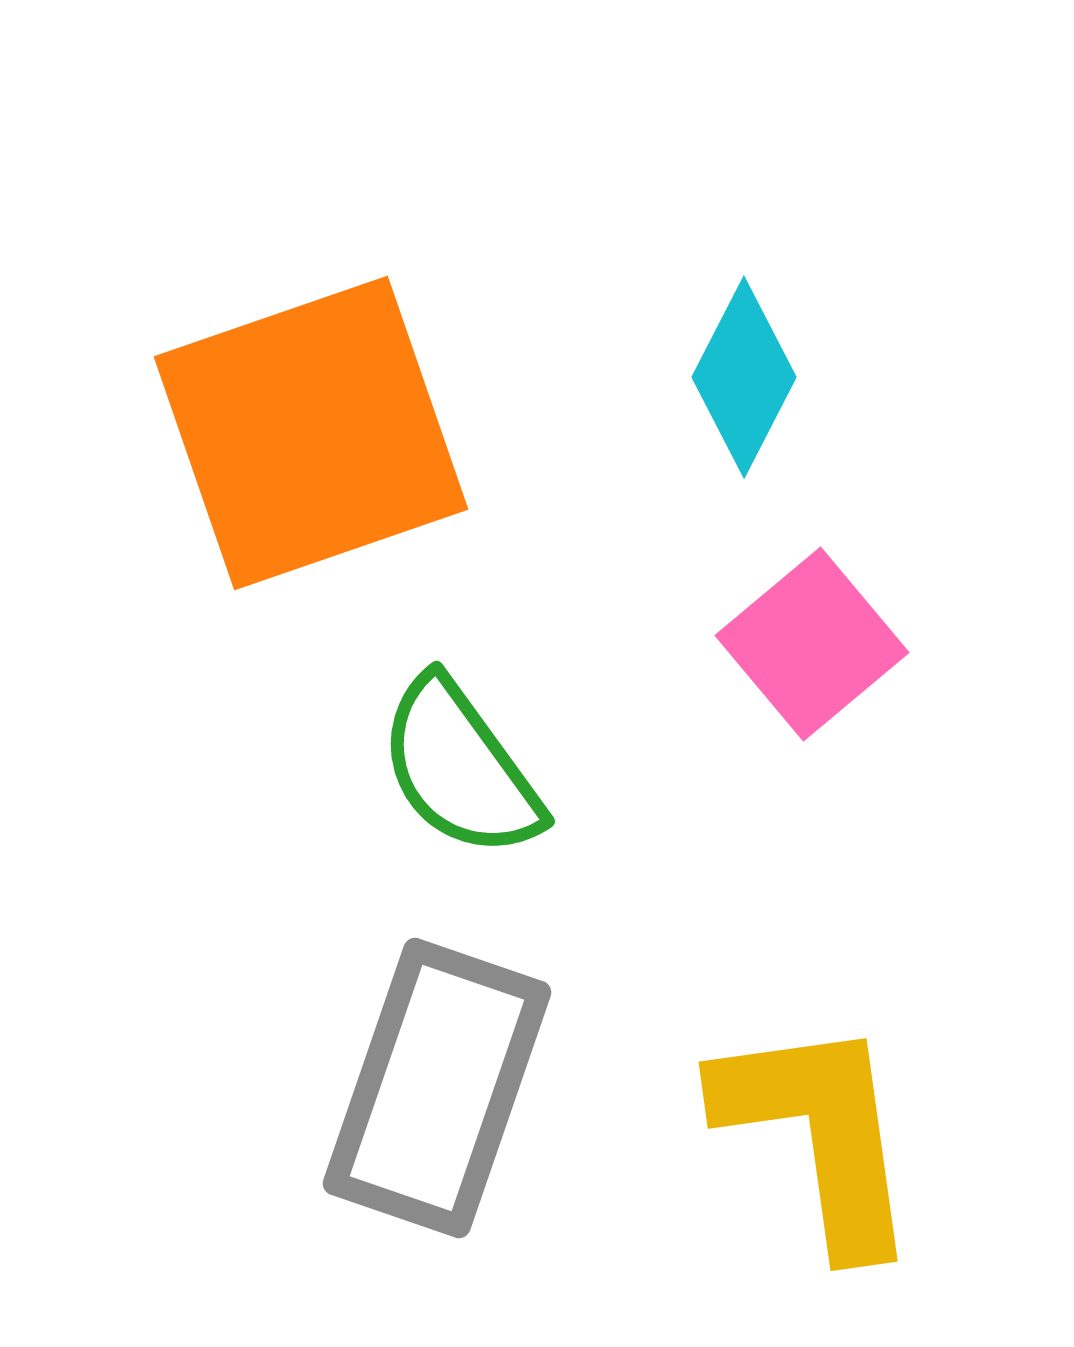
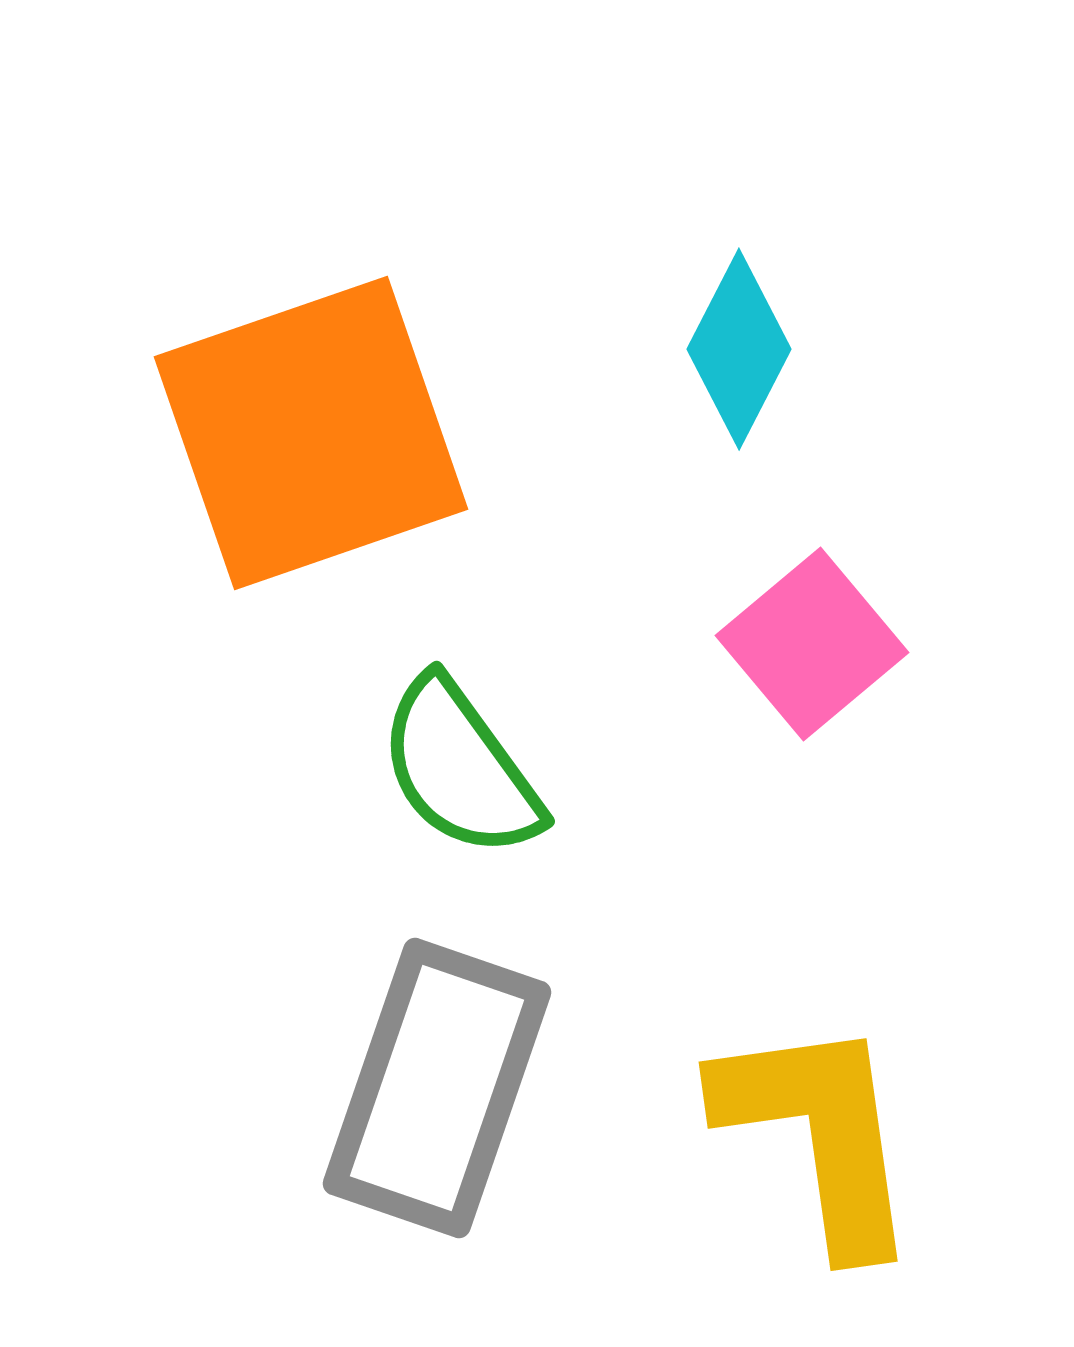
cyan diamond: moved 5 px left, 28 px up
